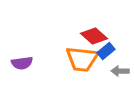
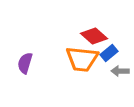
blue rectangle: moved 3 px right, 2 px down
purple semicircle: moved 3 px right; rotated 115 degrees clockwise
